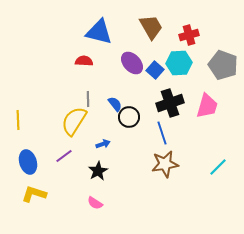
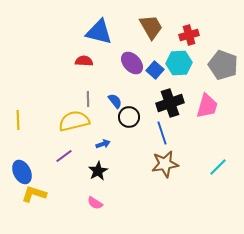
blue semicircle: moved 3 px up
yellow semicircle: rotated 44 degrees clockwise
blue ellipse: moved 6 px left, 10 px down; rotated 10 degrees counterclockwise
